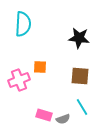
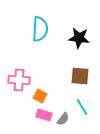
cyan semicircle: moved 17 px right, 5 px down
orange square: moved 29 px down; rotated 24 degrees clockwise
pink cross: rotated 25 degrees clockwise
gray semicircle: rotated 32 degrees counterclockwise
